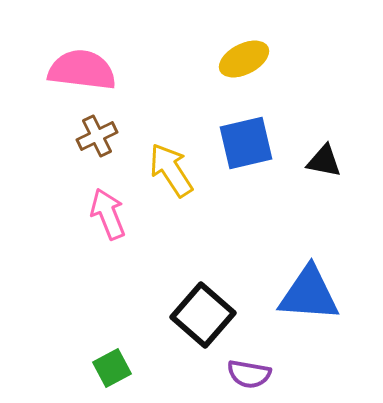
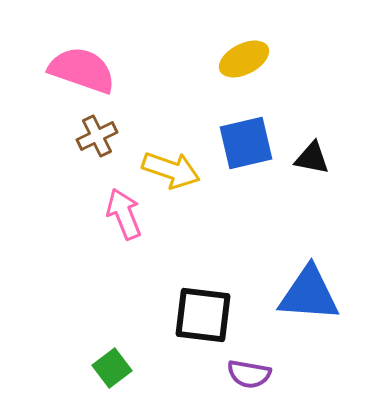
pink semicircle: rotated 12 degrees clockwise
black triangle: moved 12 px left, 3 px up
yellow arrow: rotated 142 degrees clockwise
pink arrow: moved 16 px right
black square: rotated 34 degrees counterclockwise
green square: rotated 9 degrees counterclockwise
